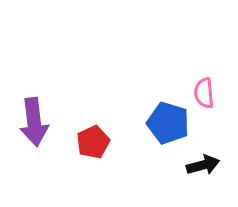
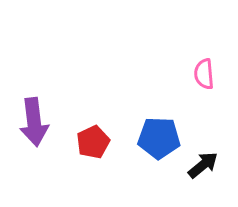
pink semicircle: moved 19 px up
blue pentagon: moved 9 px left, 15 px down; rotated 15 degrees counterclockwise
black arrow: rotated 24 degrees counterclockwise
